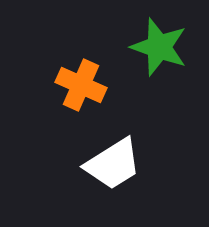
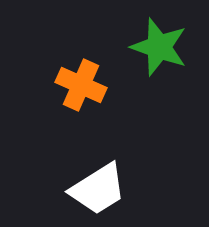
white trapezoid: moved 15 px left, 25 px down
